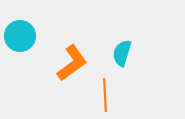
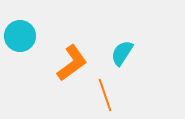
cyan semicircle: rotated 16 degrees clockwise
orange line: rotated 16 degrees counterclockwise
